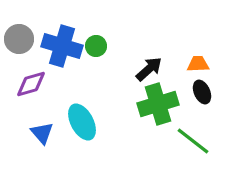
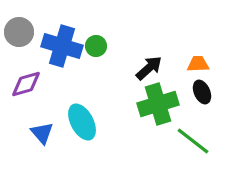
gray circle: moved 7 px up
black arrow: moved 1 px up
purple diamond: moved 5 px left
